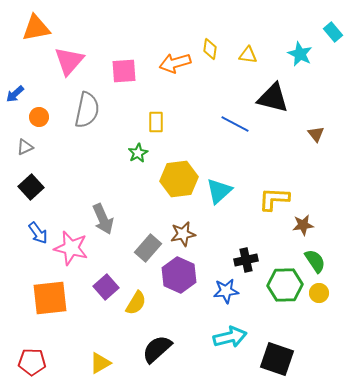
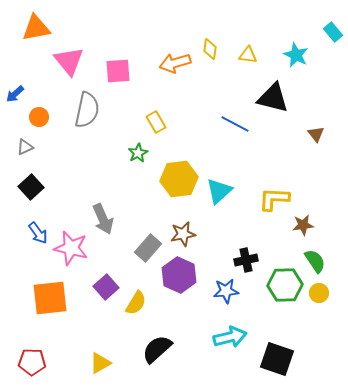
cyan star at (300, 54): moved 4 px left, 1 px down
pink triangle at (69, 61): rotated 20 degrees counterclockwise
pink square at (124, 71): moved 6 px left
yellow rectangle at (156, 122): rotated 30 degrees counterclockwise
